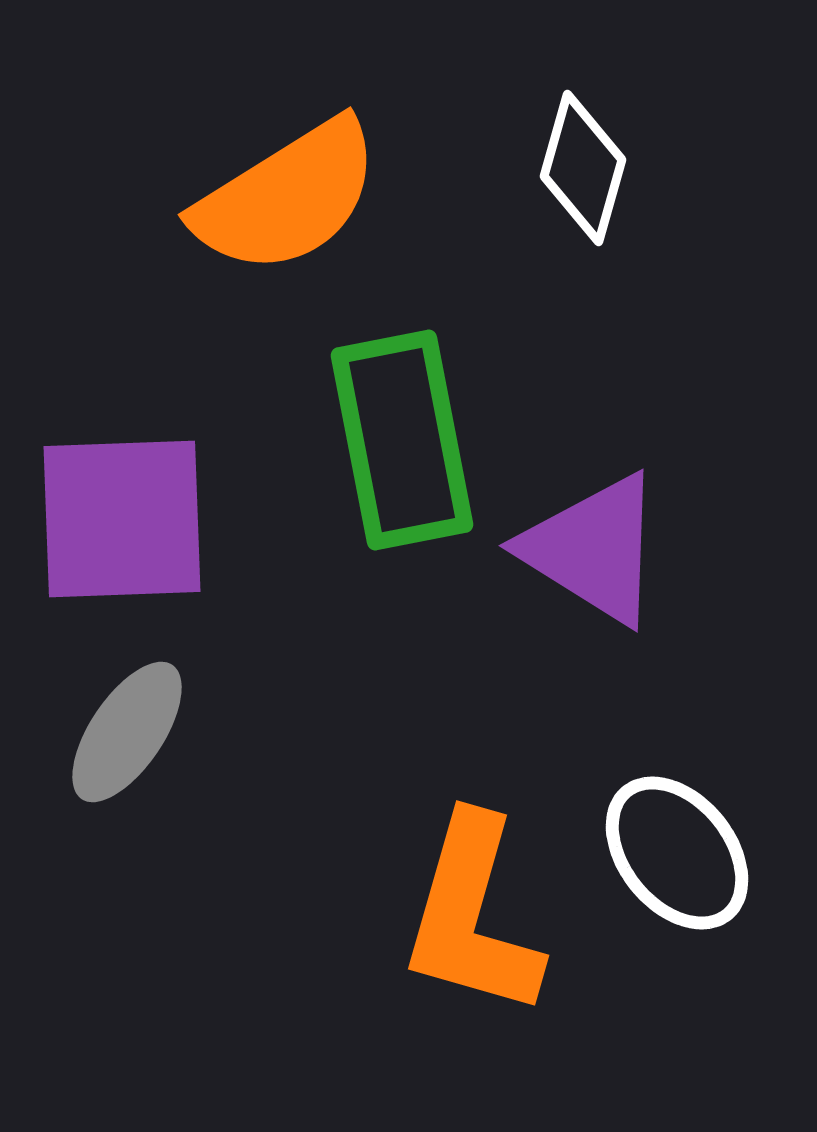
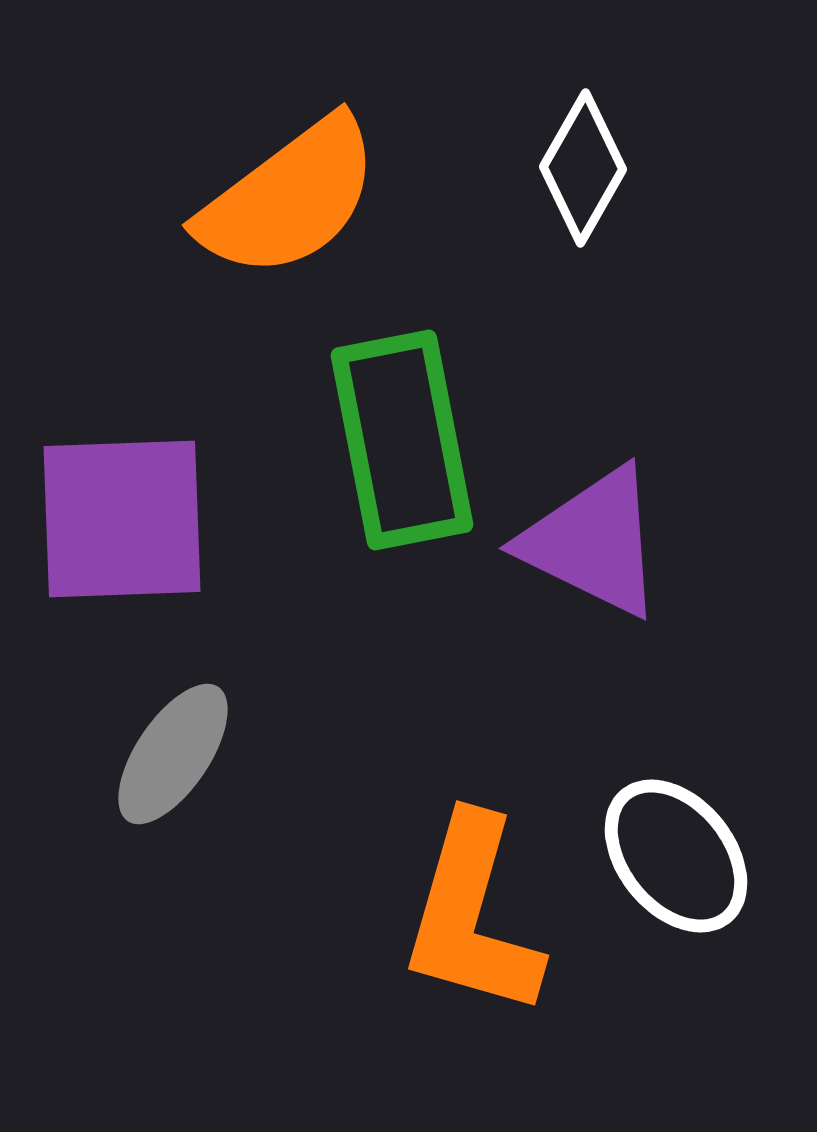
white diamond: rotated 14 degrees clockwise
orange semicircle: moved 2 px right, 1 px down; rotated 5 degrees counterclockwise
purple triangle: moved 7 px up; rotated 6 degrees counterclockwise
gray ellipse: moved 46 px right, 22 px down
white ellipse: moved 1 px left, 3 px down
